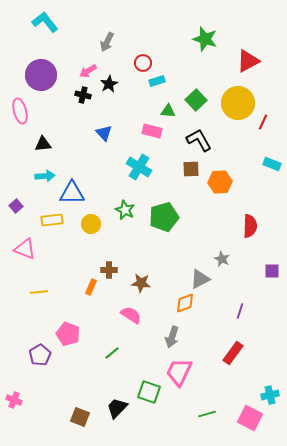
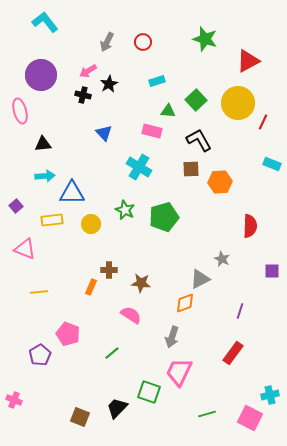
red circle at (143, 63): moved 21 px up
